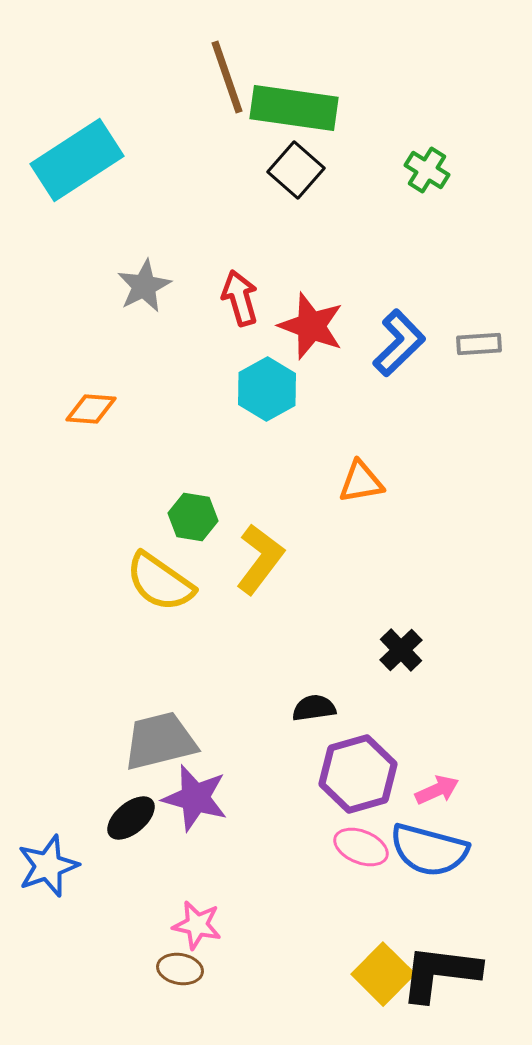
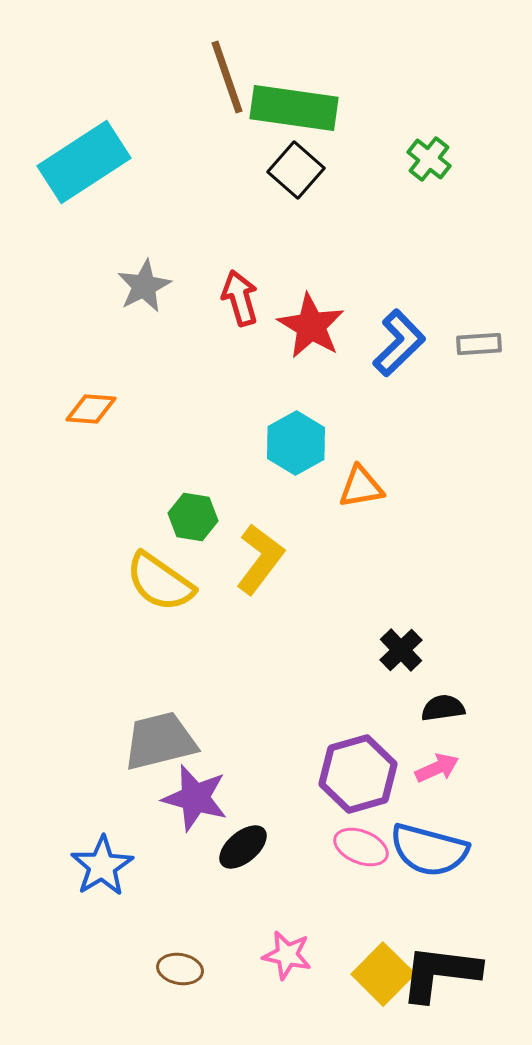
cyan rectangle: moved 7 px right, 2 px down
green cross: moved 2 px right, 11 px up; rotated 6 degrees clockwise
red star: rotated 10 degrees clockwise
cyan hexagon: moved 29 px right, 54 px down
orange triangle: moved 5 px down
black semicircle: moved 129 px right
pink arrow: moved 22 px up
black ellipse: moved 112 px right, 29 px down
blue star: moved 54 px right; rotated 12 degrees counterclockwise
pink star: moved 90 px right, 30 px down
